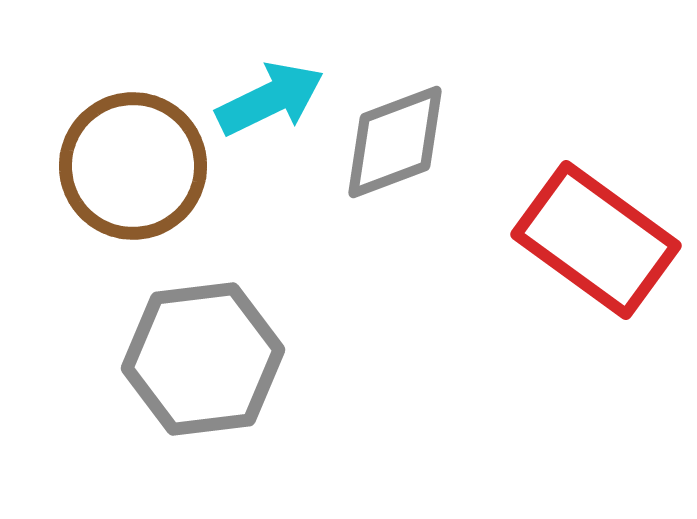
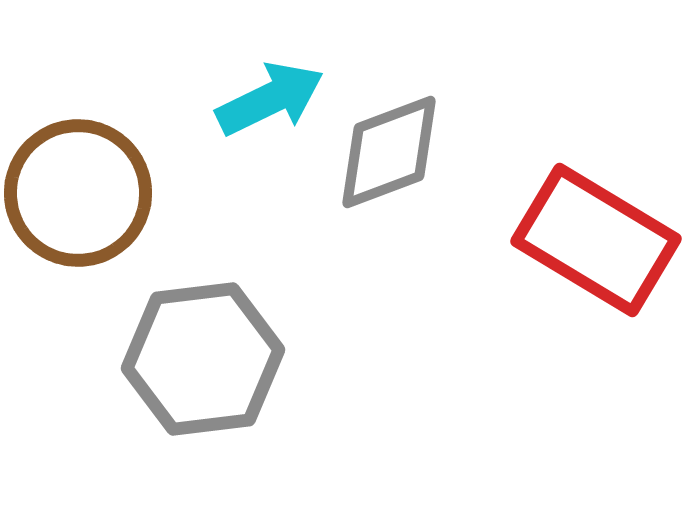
gray diamond: moved 6 px left, 10 px down
brown circle: moved 55 px left, 27 px down
red rectangle: rotated 5 degrees counterclockwise
